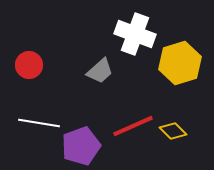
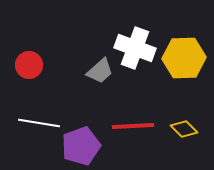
white cross: moved 14 px down
yellow hexagon: moved 4 px right, 5 px up; rotated 15 degrees clockwise
red line: rotated 21 degrees clockwise
yellow diamond: moved 11 px right, 2 px up
